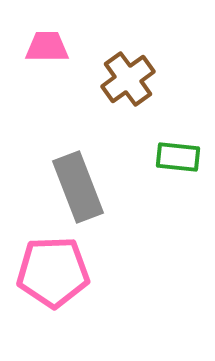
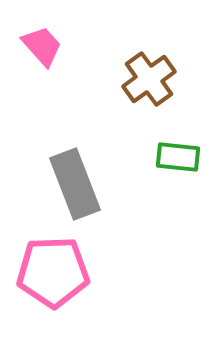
pink trapezoid: moved 5 px left, 1 px up; rotated 48 degrees clockwise
brown cross: moved 21 px right
gray rectangle: moved 3 px left, 3 px up
